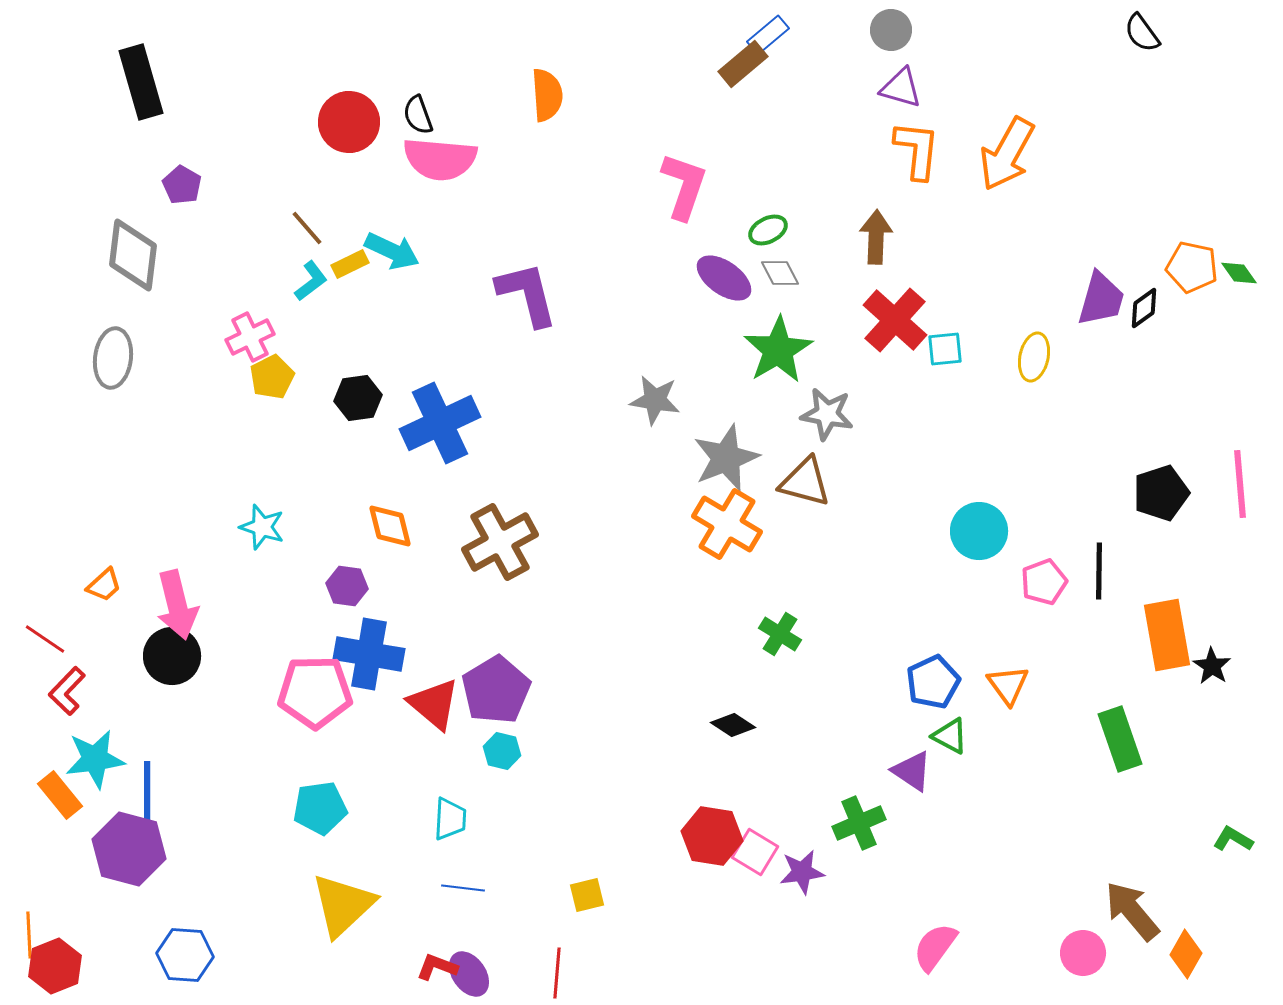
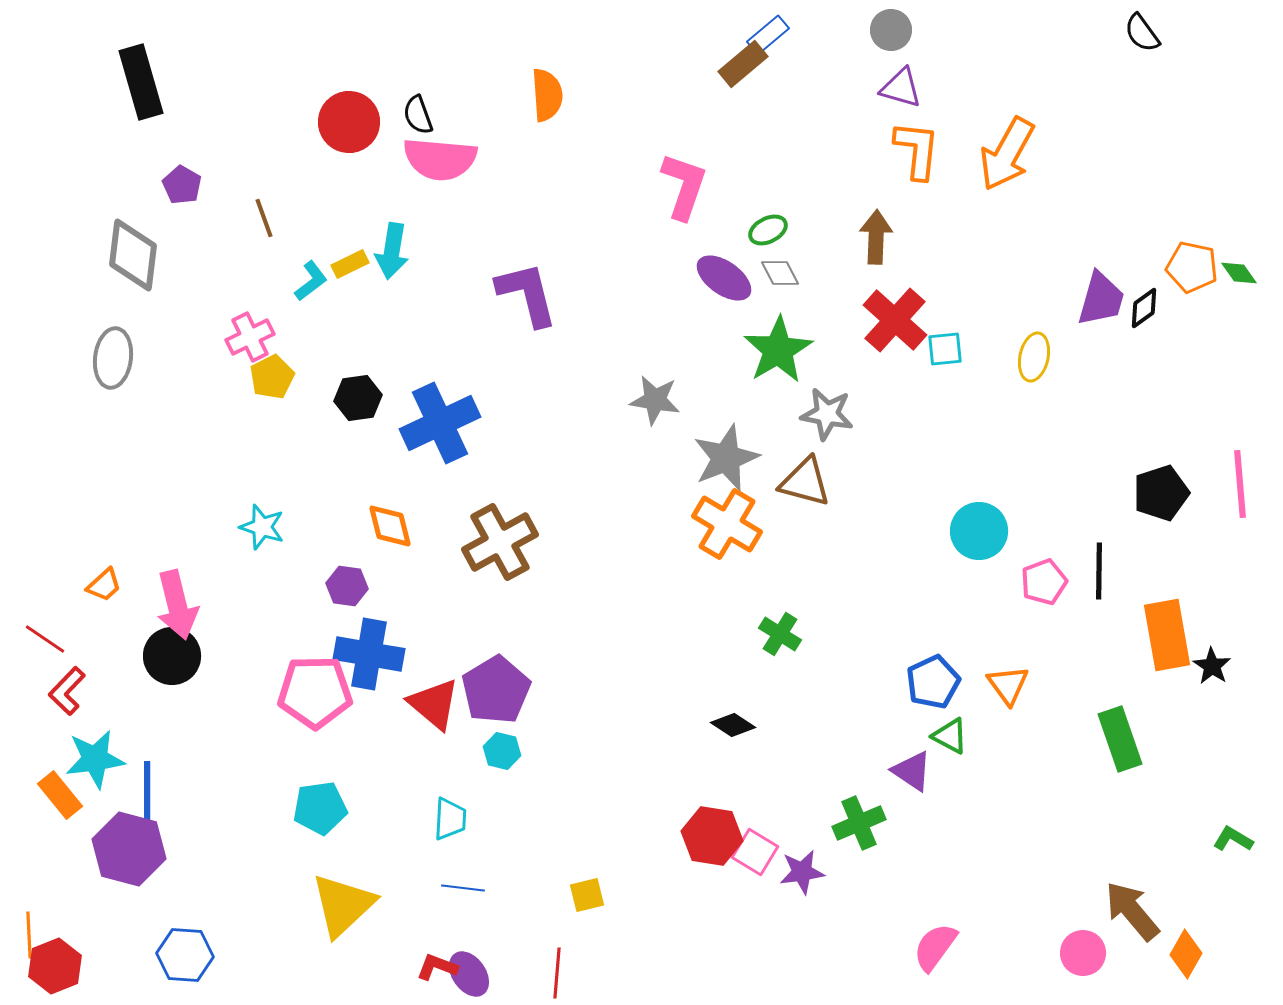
brown line at (307, 228): moved 43 px left, 10 px up; rotated 21 degrees clockwise
cyan arrow at (392, 251): rotated 74 degrees clockwise
